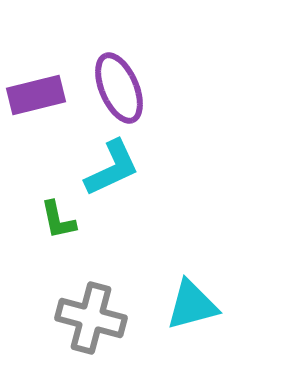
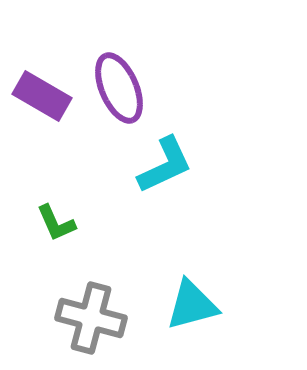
purple rectangle: moved 6 px right, 1 px down; rotated 44 degrees clockwise
cyan L-shape: moved 53 px right, 3 px up
green L-shape: moved 2 px left, 3 px down; rotated 12 degrees counterclockwise
